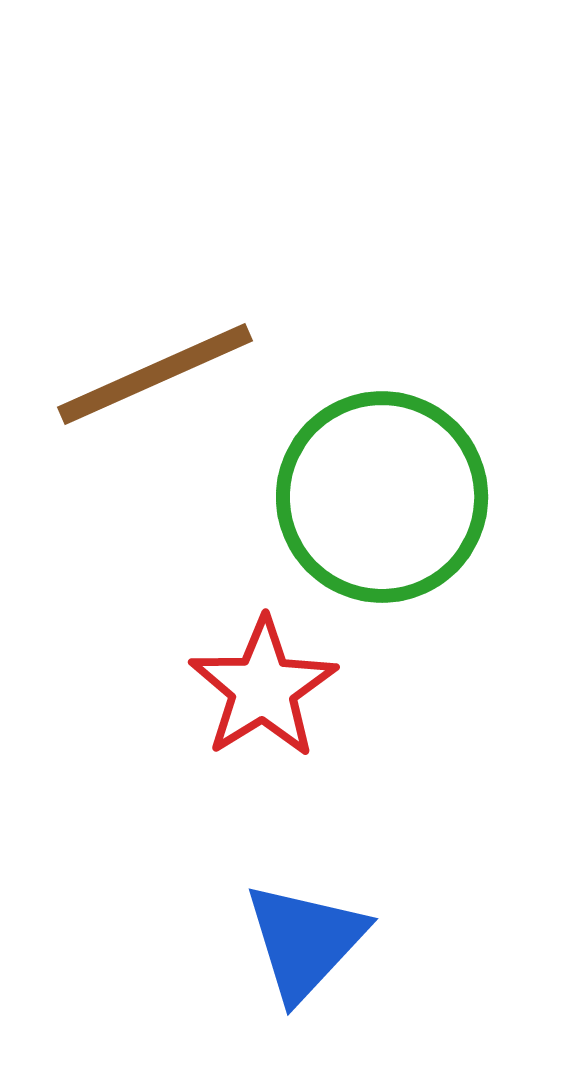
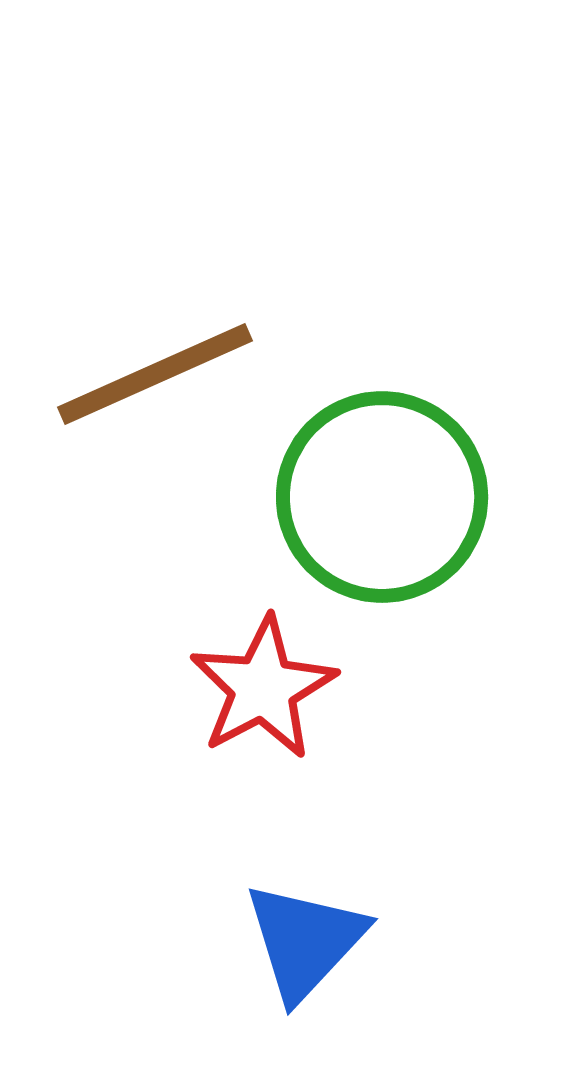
red star: rotated 4 degrees clockwise
